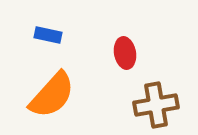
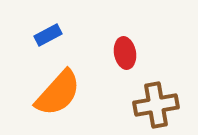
blue rectangle: rotated 40 degrees counterclockwise
orange semicircle: moved 6 px right, 2 px up
